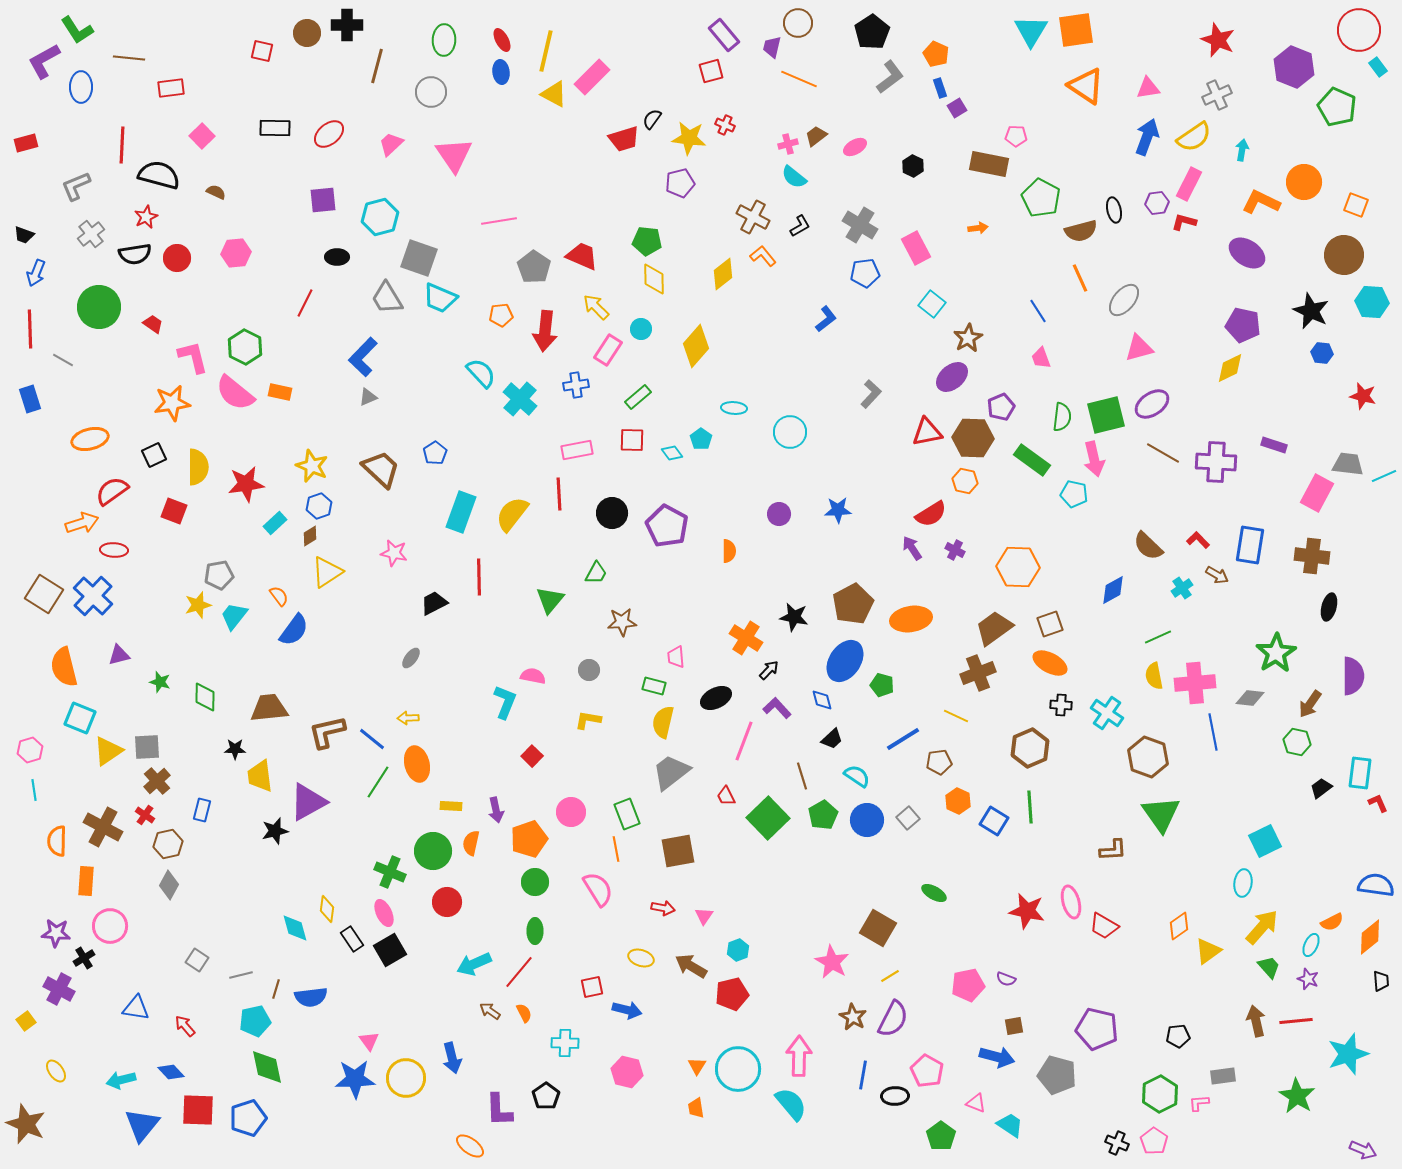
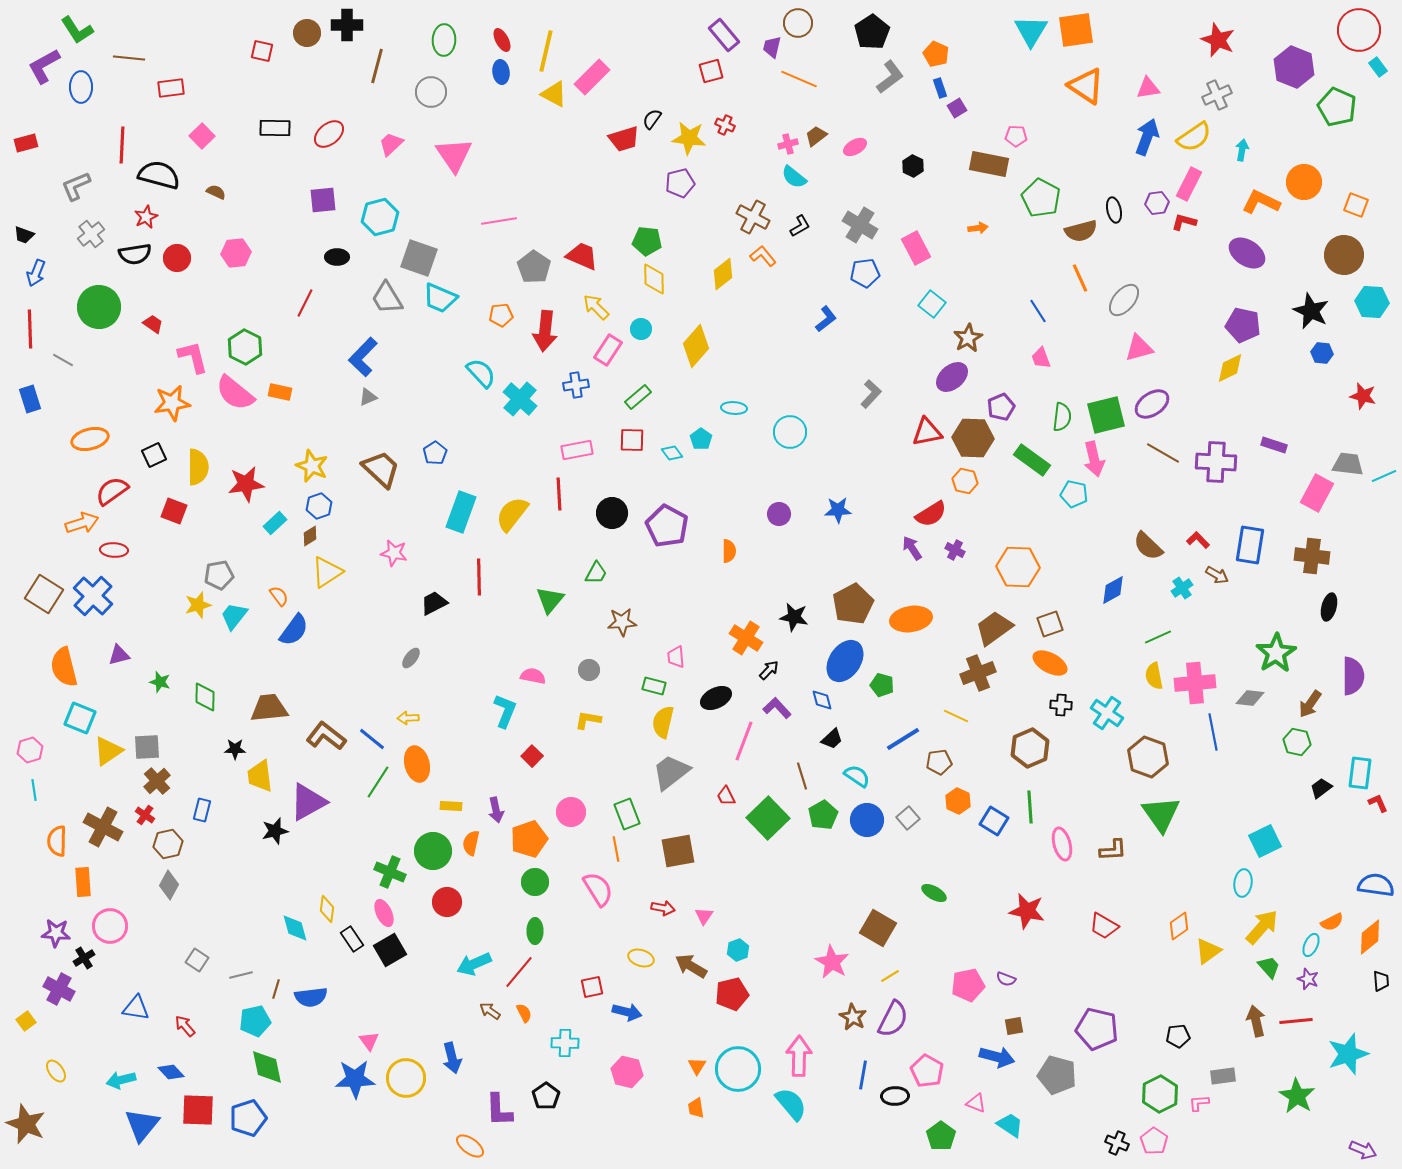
purple L-shape at (44, 61): moved 5 px down
cyan L-shape at (505, 702): moved 9 px down
brown L-shape at (327, 732): moved 1 px left, 4 px down; rotated 51 degrees clockwise
orange rectangle at (86, 881): moved 3 px left, 1 px down; rotated 8 degrees counterclockwise
pink ellipse at (1071, 902): moved 9 px left, 58 px up
blue arrow at (627, 1010): moved 2 px down
